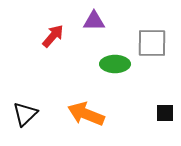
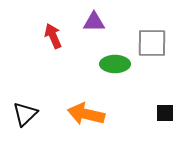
purple triangle: moved 1 px down
red arrow: rotated 65 degrees counterclockwise
orange arrow: rotated 9 degrees counterclockwise
